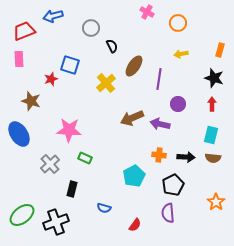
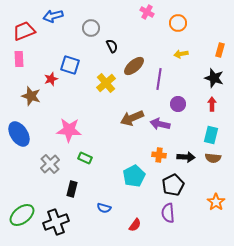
brown ellipse: rotated 15 degrees clockwise
brown star: moved 5 px up
